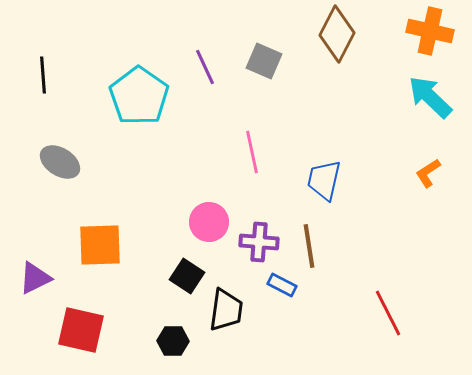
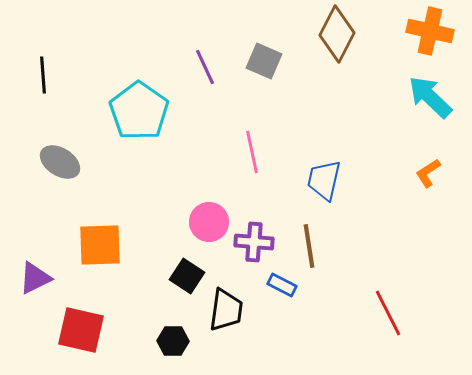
cyan pentagon: moved 15 px down
purple cross: moved 5 px left
